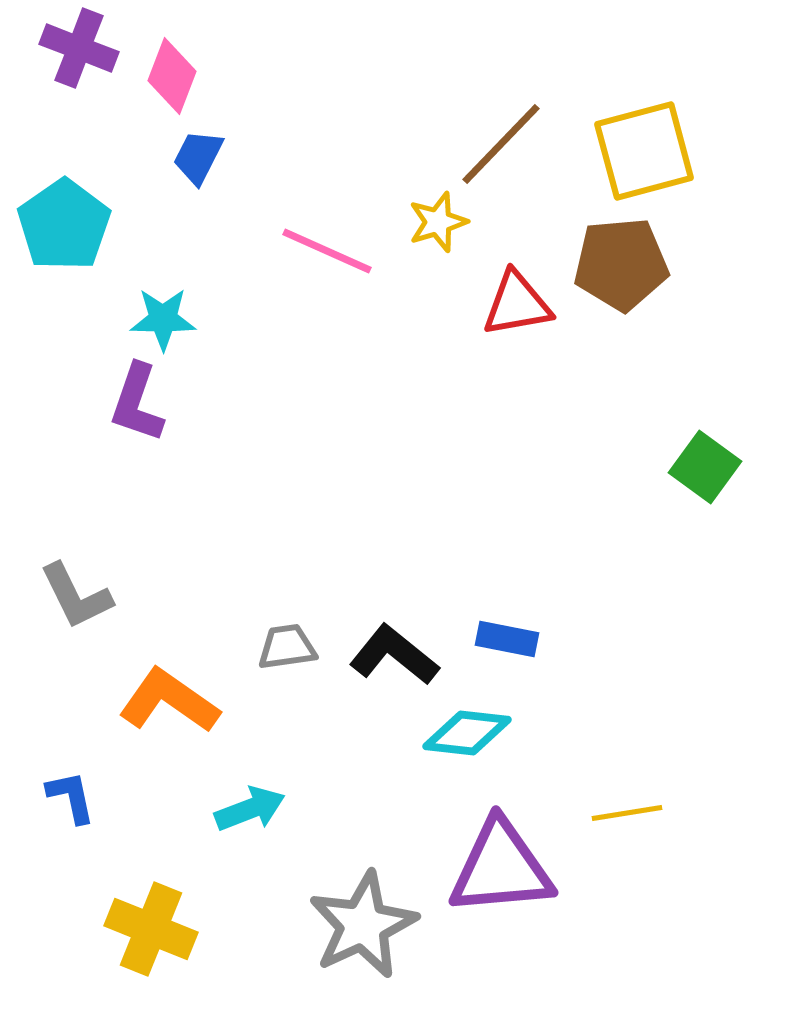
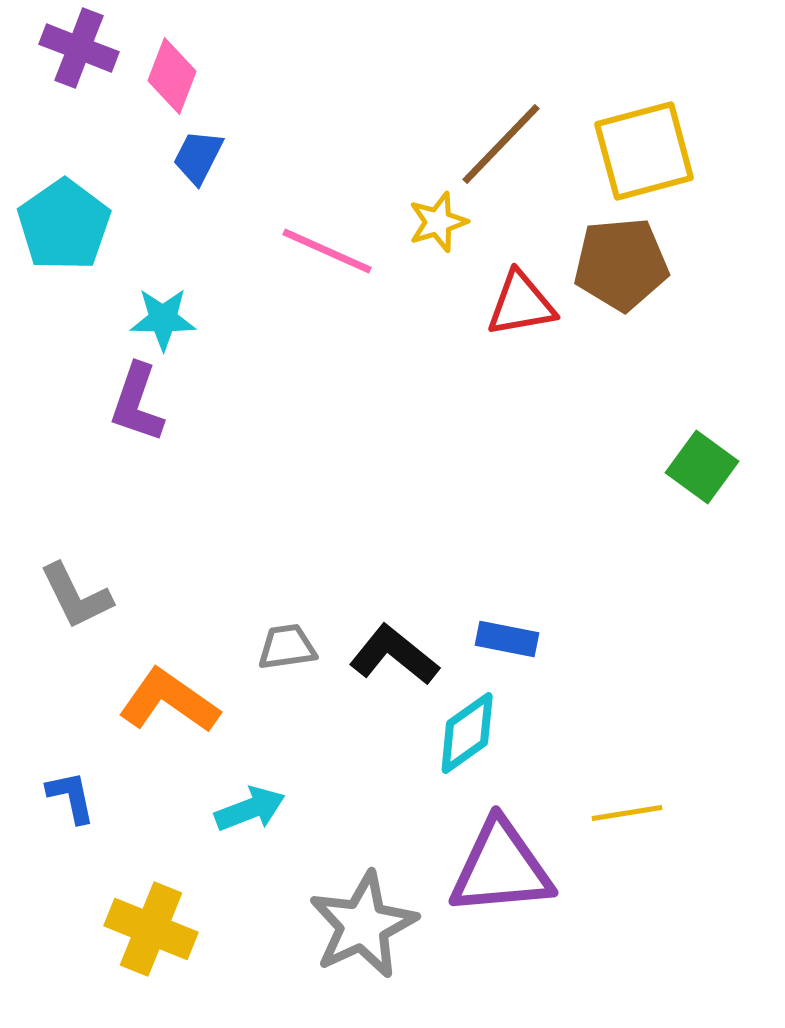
red triangle: moved 4 px right
green square: moved 3 px left
cyan diamond: rotated 42 degrees counterclockwise
